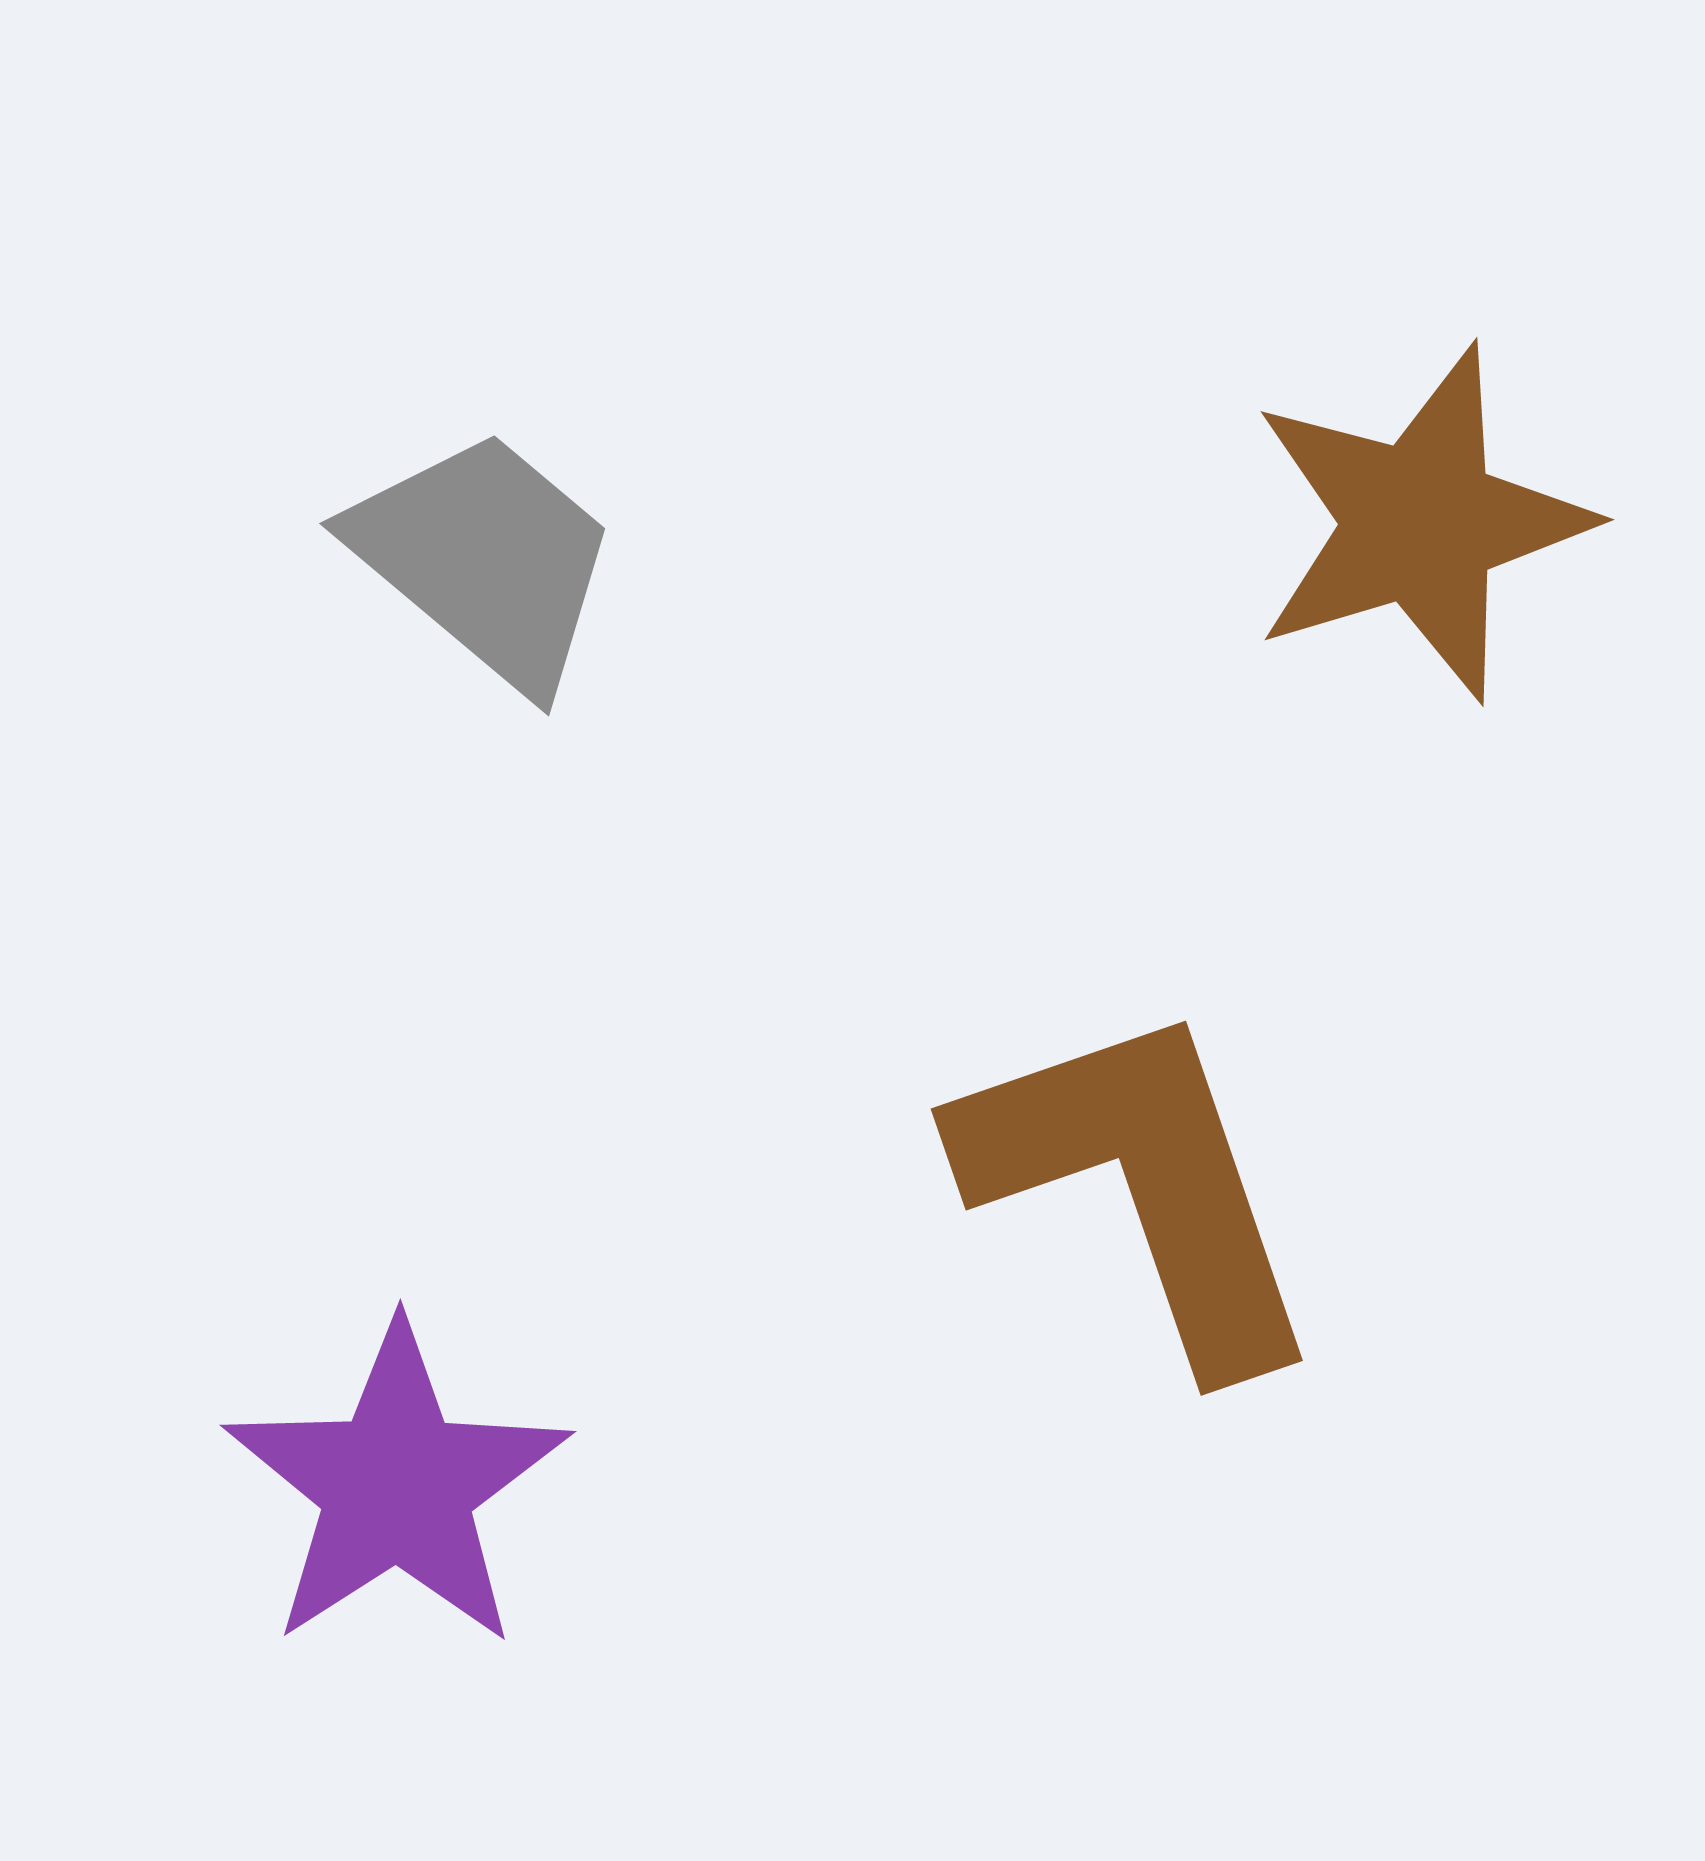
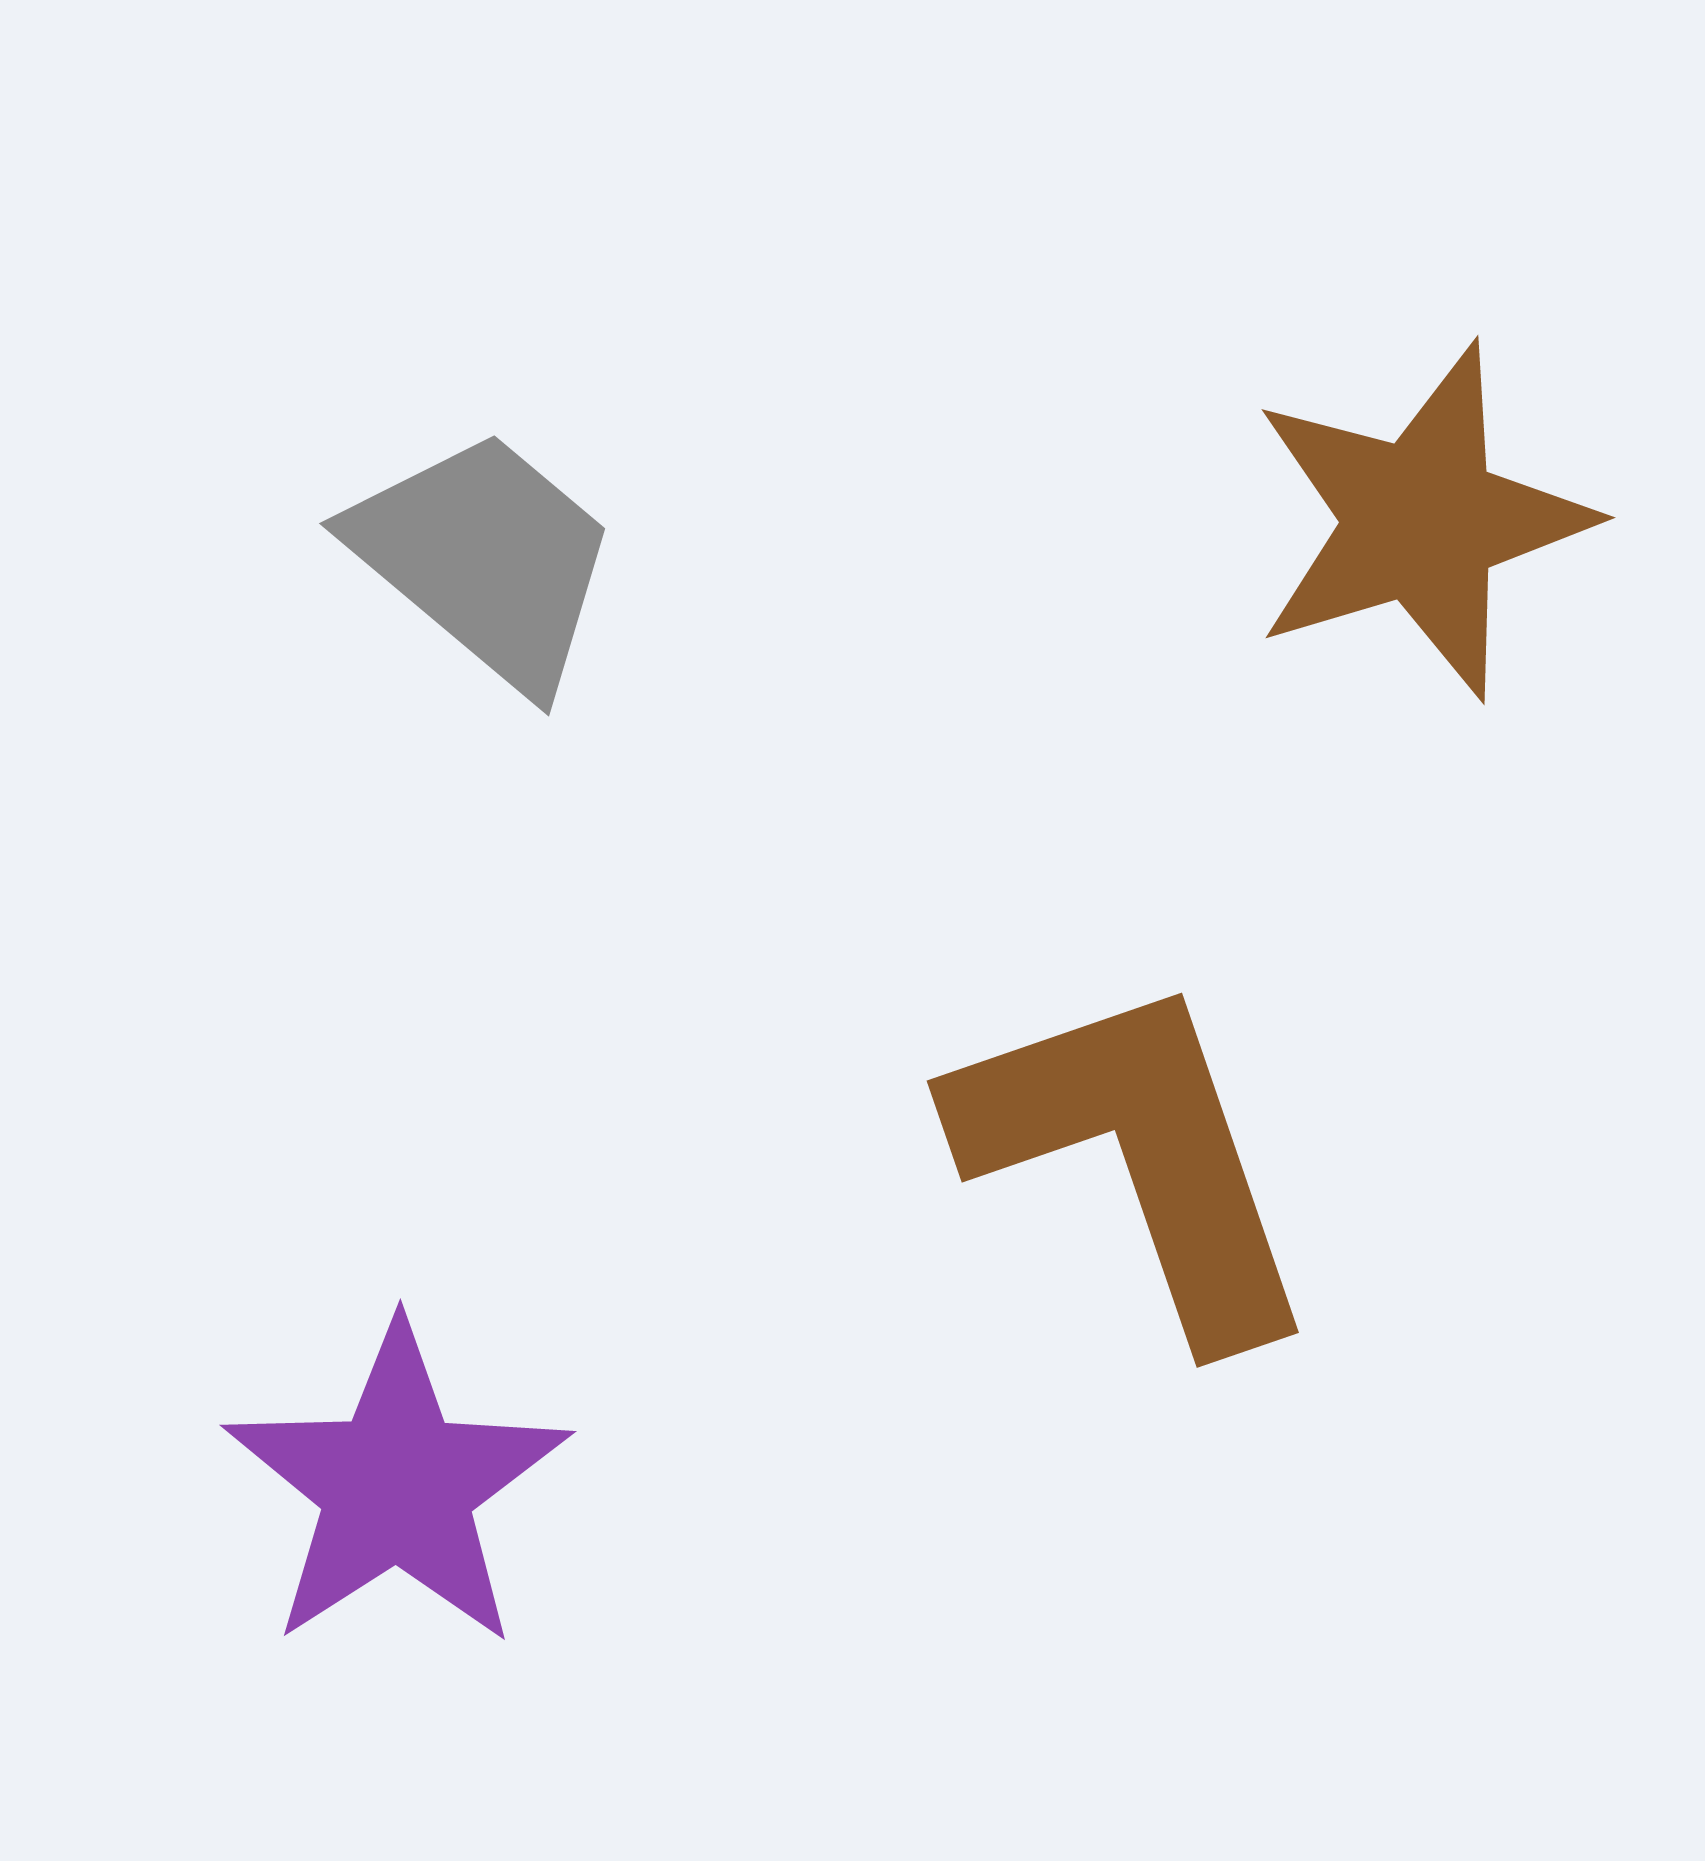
brown star: moved 1 px right, 2 px up
brown L-shape: moved 4 px left, 28 px up
